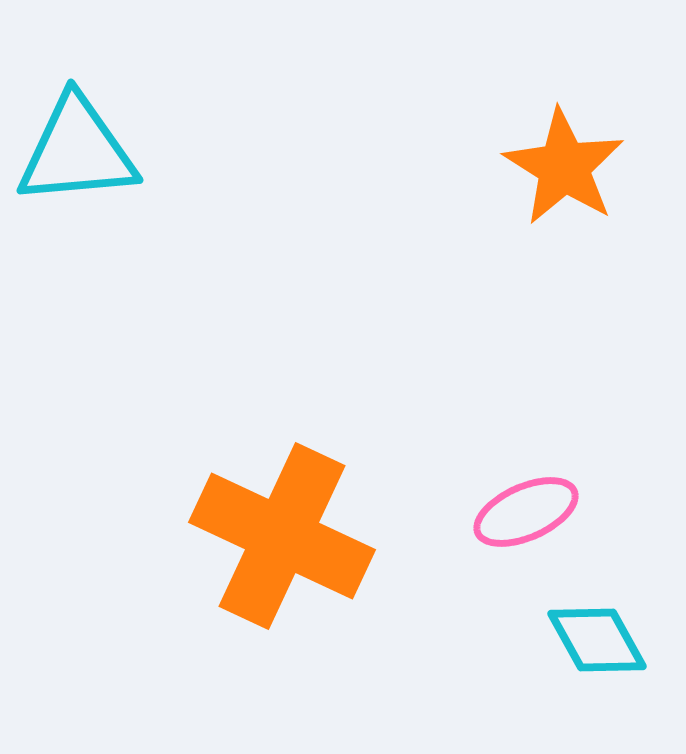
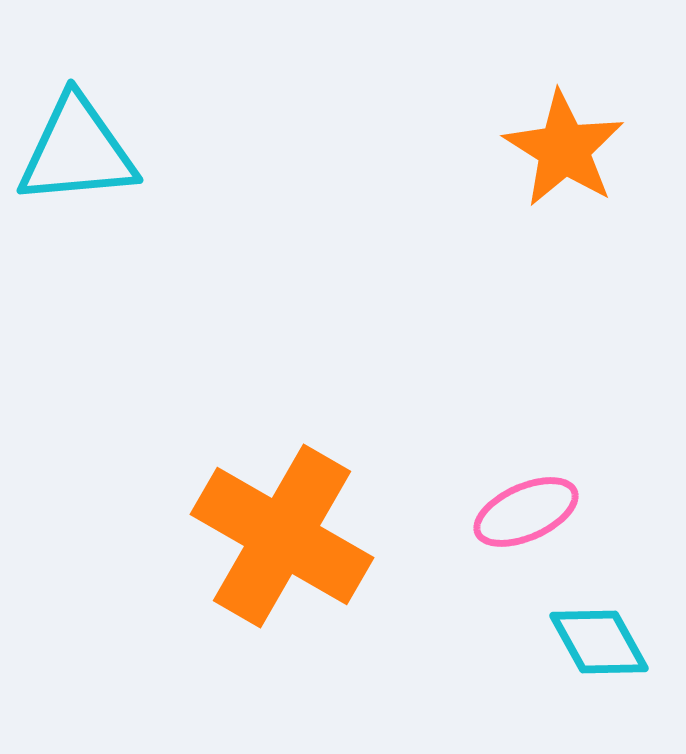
orange star: moved 18 px up
orange cross: rotated 5 degrees clockwise
cyan diamond: moved 2 px right, 2 px down
